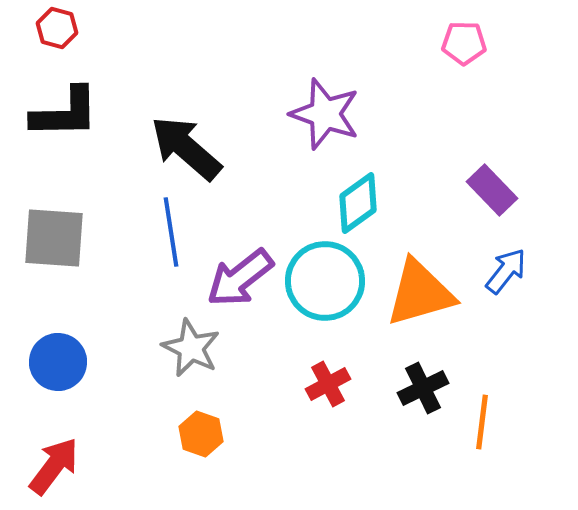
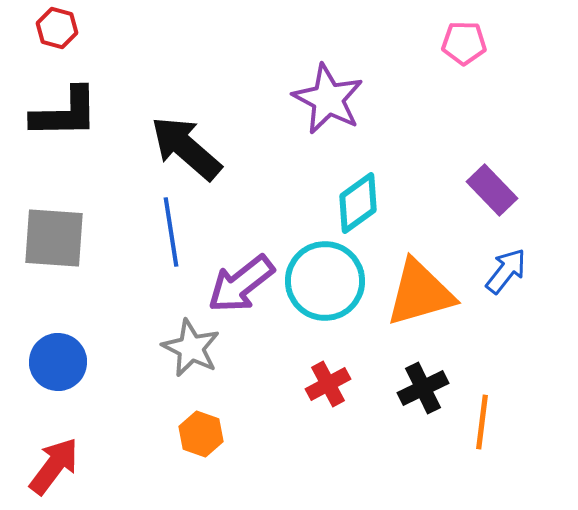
purple star: moved 3 px right, 15 px up; rotated 8 degrees clockwise
purple arrow: moved 1 px right, 6 px down
